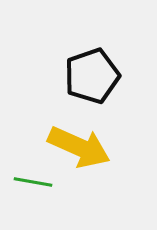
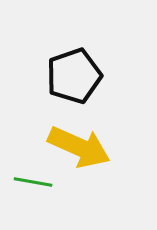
black pentagon: moved 18 px left
